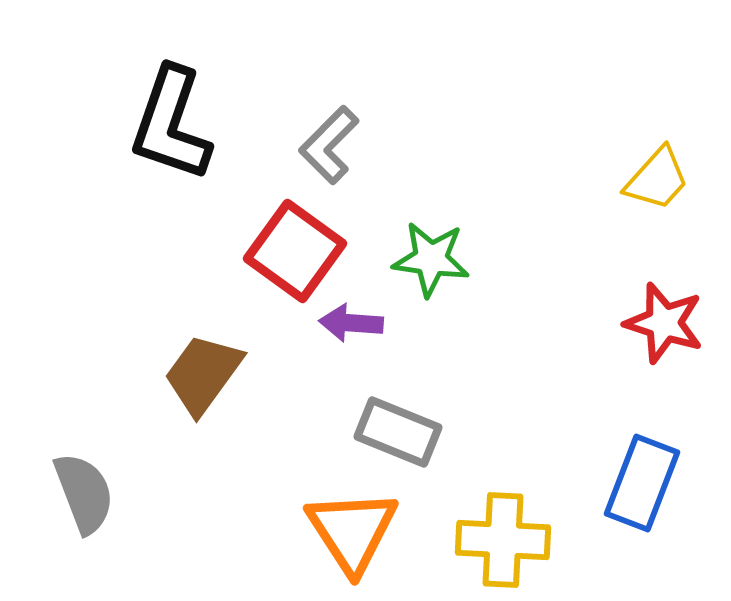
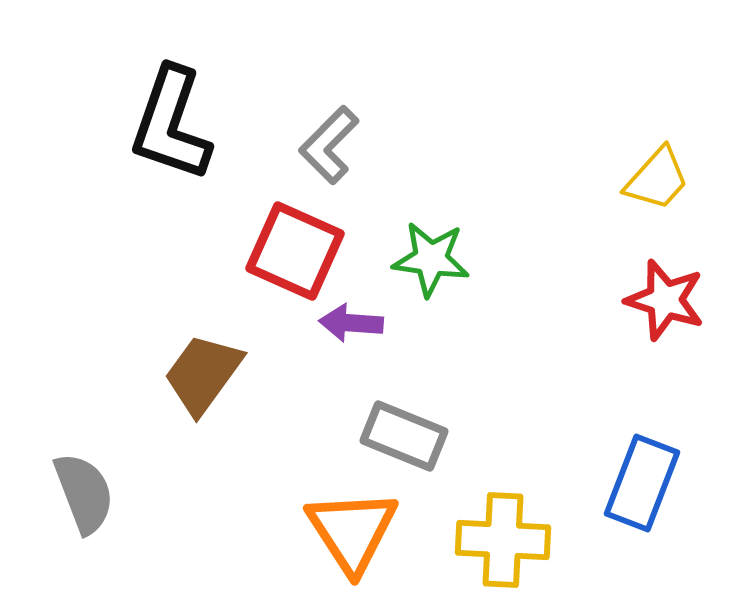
red square: rotated 12 degrees counterclockwise
red star: moved 1 px right, 23 px up
gray rectangle: moved 6 px right, 4 px down
